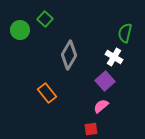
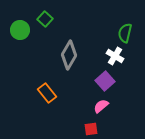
white cross: moved 1 px right, 1 px up
